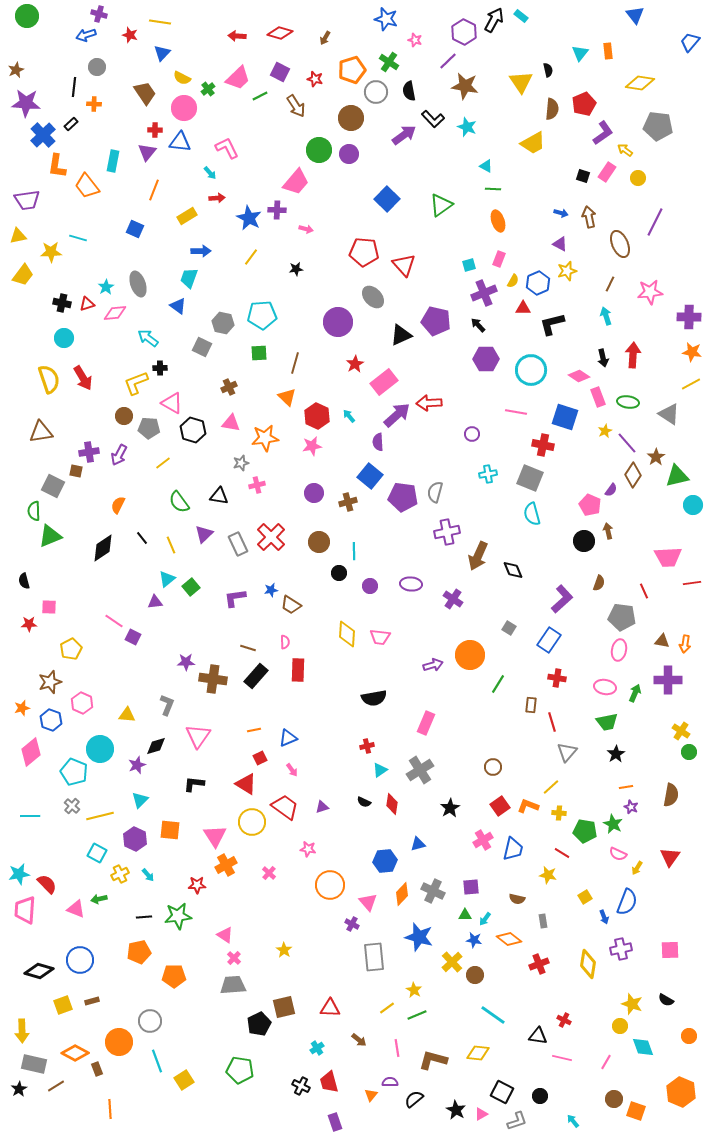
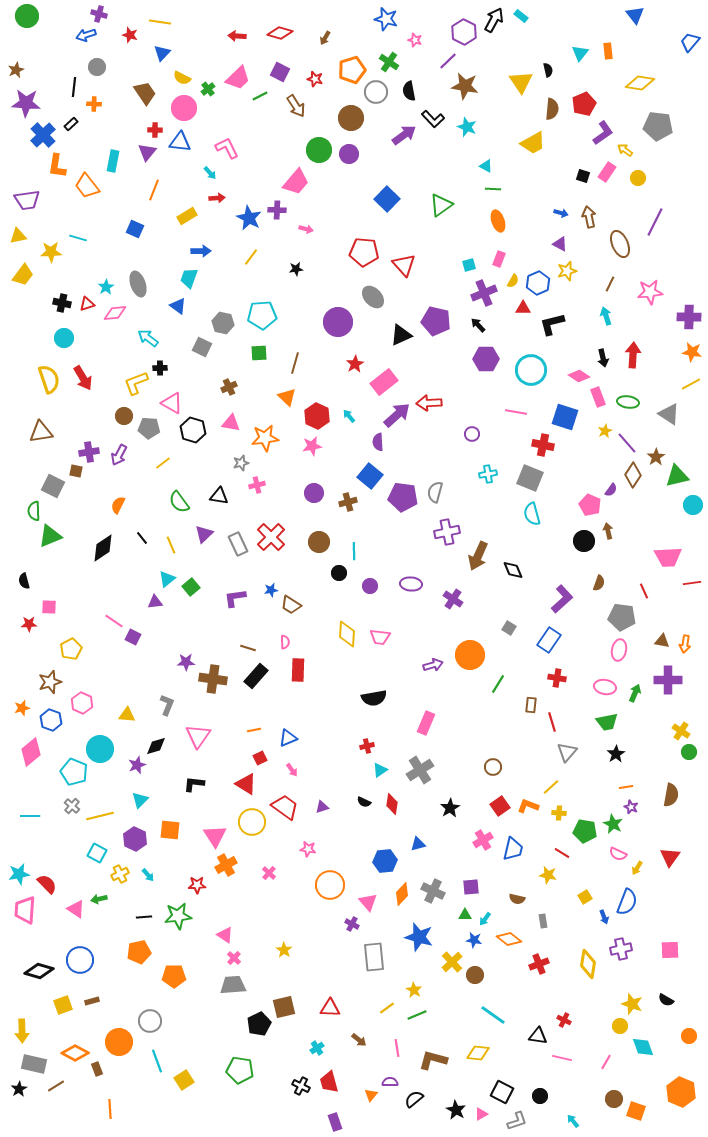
pink triangle at (76, 909): rotated 12 degrees clockwise
